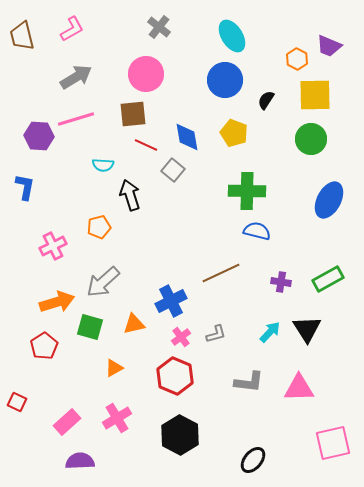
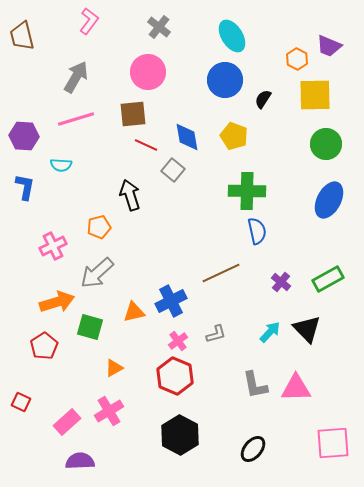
pink L-shape at (72, 29): moved 17 px right, 8 px up; rotated 24 degrees counterclockwise
pink circle at (146, 74): moved 2 px right, 2 px up
gray arrow at (76, 77): rotated 28 degrees counterclockwise
black semicircle at (266, 100): moved 3 px left, 1 px up
yellow pentagon at (234, 133): moved 3 px down
purple hexagon at (39, 136): moved 15 px left
green circle at (311, 139): moved 15 px right, 5 px down
cyan semicircle at (103, 165): moved 42 px left
blue semicircle at (257, 231): rotated 64 degrees clockwise
gray arrow at (103, 282): moved 6 px left, 9 px up
purple cross at (281, 282): rotated 30 degrees clockwise
orange triangle at (134, 324): moved 12 px up
black triangle at (307, 329): rotated 12 degrees counterclockwise
pink cross at (181, 337): moved 3 px left, 4 px down
gray L-shape at (249, 382): moved 6 px right, 3 px down; rotated 72 degrees clockwise
pink triangle at (299, 388): moved 3 px left
red square at (17, 402): moved 4 px right
pink cross at (117, 418): moved 8 px left, 7 px up
pink square at (333, 443): rotated 9 degrees clockwise
black ellipse at (253, 460): moved 11 px up
